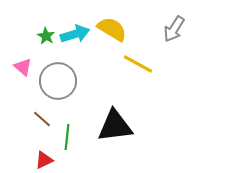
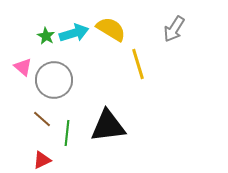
yellow semicircle: moved 1 px left
cyan arrow: moved 1 px left, 1 px up
yellow line: rotated 44 degrees clockwise
gray circle: moved 4 px left, 1 px up
black triangle: moved 7 px left
green line: moved 4 px up
red triangle: moved 2 px left
